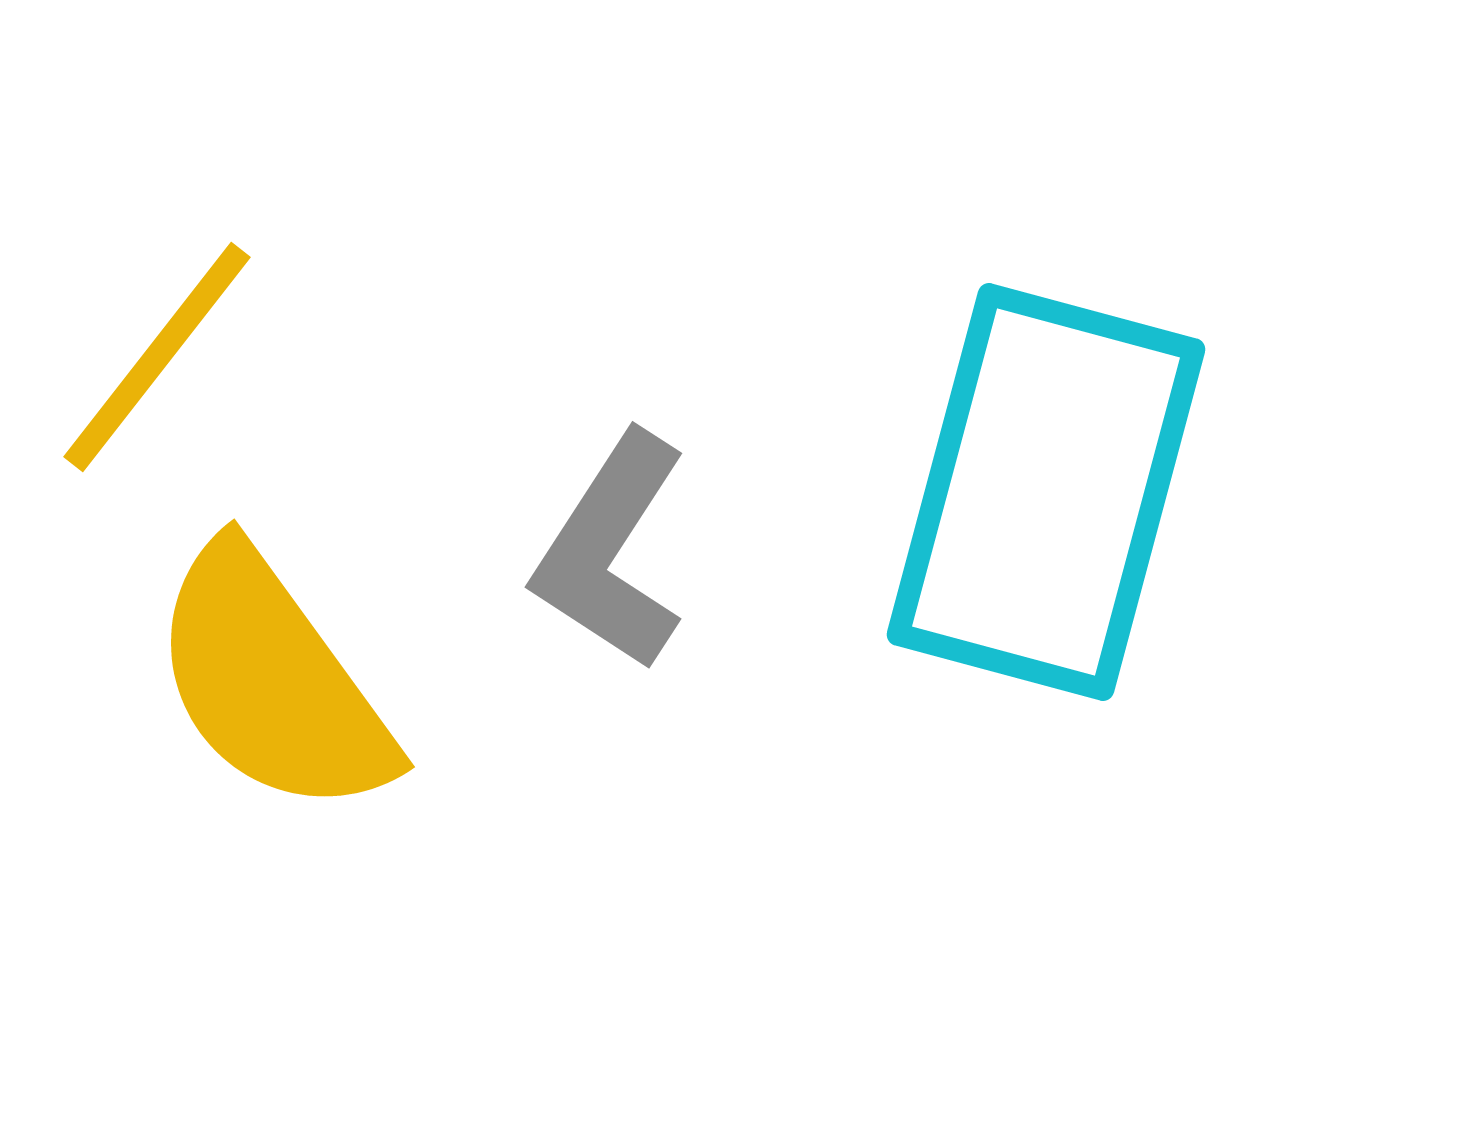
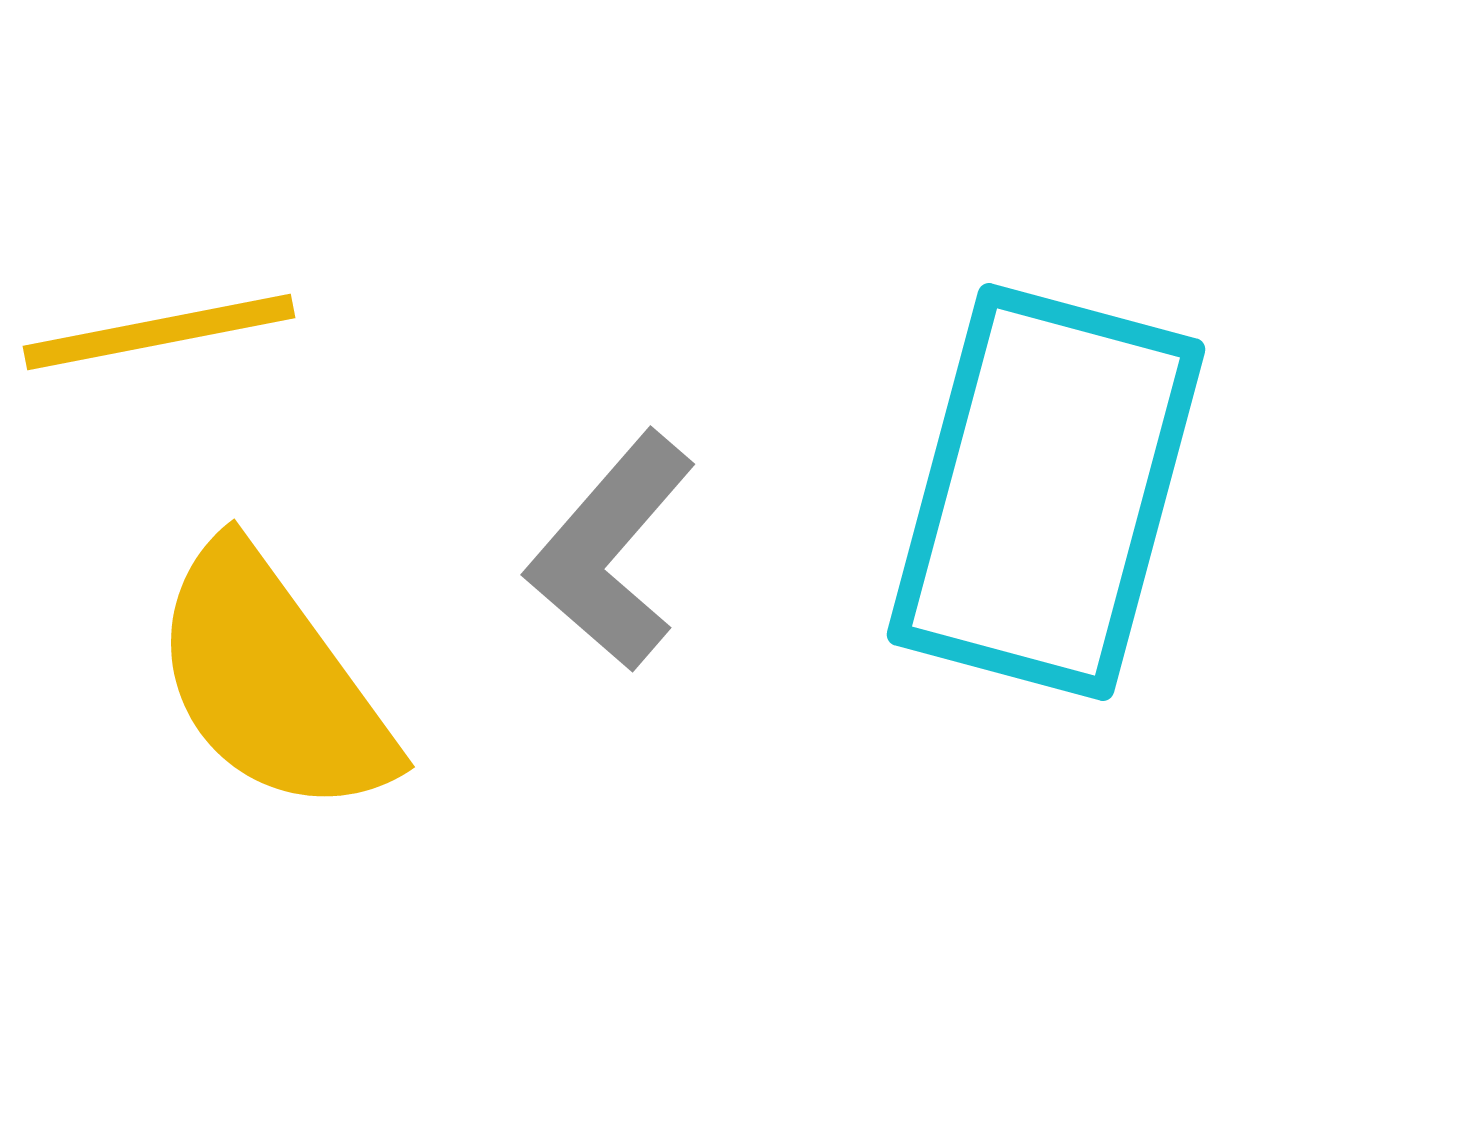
yellow line: moved 2 px right, 25 px up; rotated 41 degrees clockwise
gray L-shape: rotated 8 degrees clockwise
